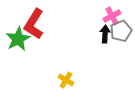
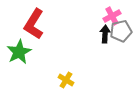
gray pentagon: rotated 10 degrees clockwise
green star: moved 1 px right, 13 px down
